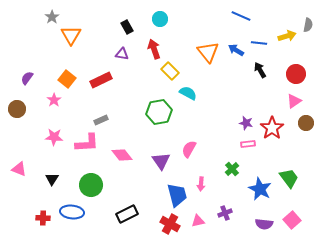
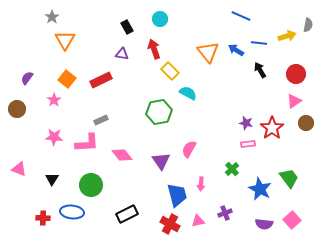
orange triangle at (71, 35): moved 6 px left, 5 px down
